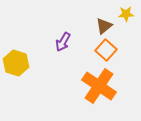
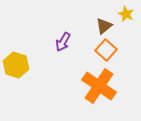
yellow star: rotated 28 degrees clockwise
yellow hexagon: moved 2 px down
